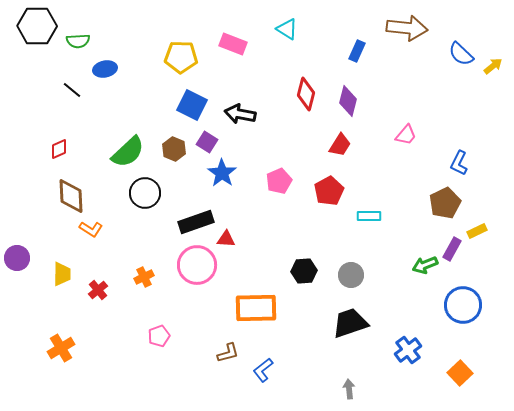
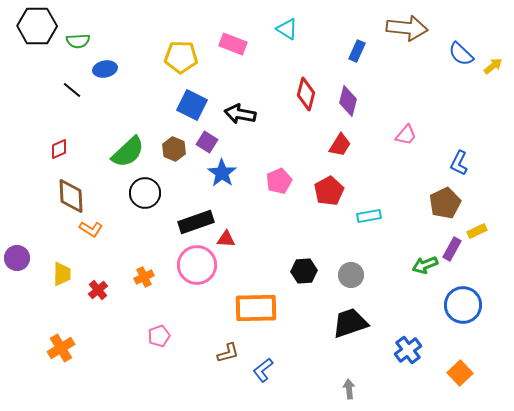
cyan rectangle at (369, 216): rotated 10 degrees counterclockwise
